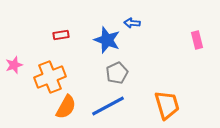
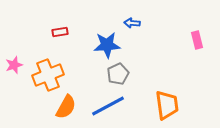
red rectangle: moved 1 px left, 3 px up
blue star: moved 5 px down; rotated 24 degrees counterclockwise
gray pentagon: moved 1 px right, 1 px down
orange cross: moved 2 px left, 2 px up
orange trapezoid: rotated 8 degrees clockwise
